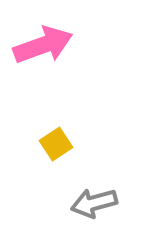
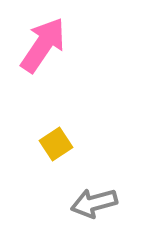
pink arrow: rotated 36 degrees counterclockwise
